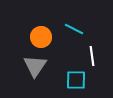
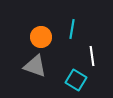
cyan line: moved 2 px left; rotated 72 degrees clockwise
gray triangle: rotated 45 degrees counterclockwise
cyan square: rotated 30 degrees clockwise
